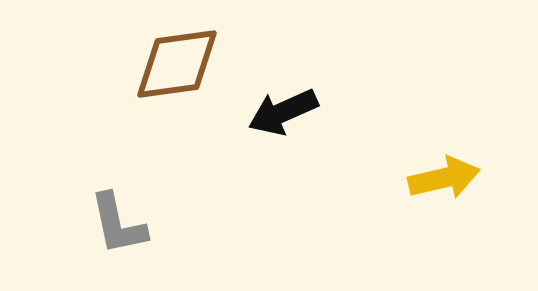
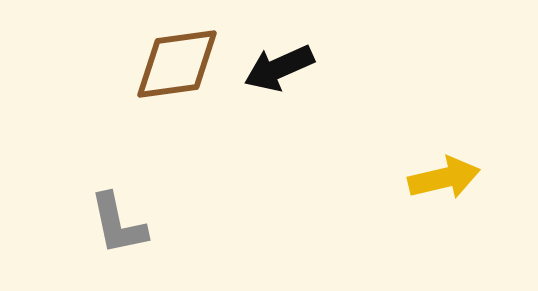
black arrow: moved 4 px left, 44 px up
